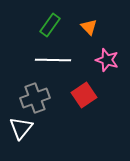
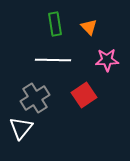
green rectangle: moved 5 px right, 1 px up; rotated 45 degrees counterclockwise
pink star: rotated 20 degrees counterclockwise
gray cross: rotated 12 degrees counterclockwise
